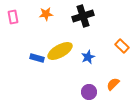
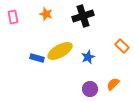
orange star: rotated 24 degrees clockwise
purple circle: moved 1 px right, 3 px up
